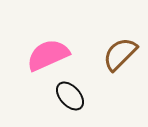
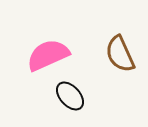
brown semicircle: rotated 69 degrees counterclockwise
